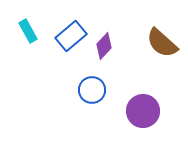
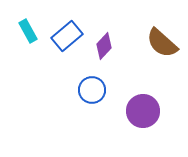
blue rectangle: moved 4 px left
